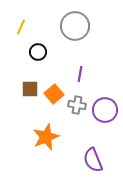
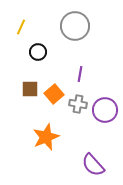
gray cross: moved 1 px right, 1 px up
purple semicircle: moved 5 px down; rotated 20 degrees counterclockwise
